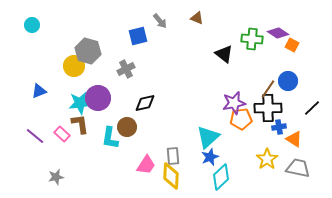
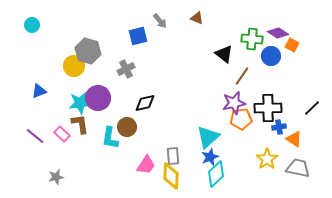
blue circle: moved 17 px left, 25 px up
brown line: moved 26 px left, 13 px up
cyan diamond: moved 5 px left, 3 px up
